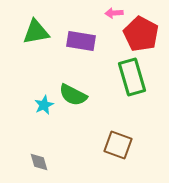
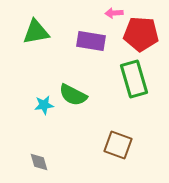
red pentagon: rotated 24 degrees counterclockwise
purple rectangle: moved 10 px right
green rectangle: moved 2 px right, 2 px down
cyan star: rotated 18 degrees clockwise
